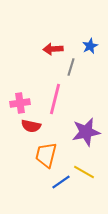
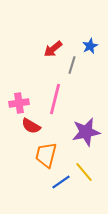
red arrow: rotated 36 degrees counterclockwise
gray line: moved 1 px right, 2 px up
pink cross: moved 1 px left
red semicircle: rotated 18 degrees clockwise
yellow line: rotated 20 degrees clockwise
